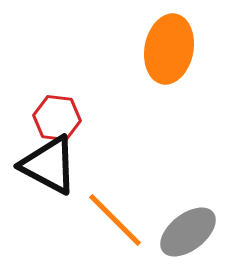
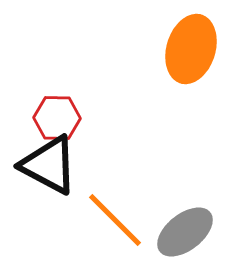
orange ellipse: moved 22 px right; rotated 6 degrees clockwise
red hexagon: rotated 6 degrees counterclockwise
gray ellipse: moved 3 px left
